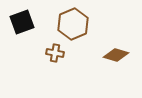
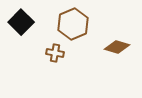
black square: moved 1 px left; rotated 25 degrees counterclockwise
brown diamond: moved 1 px right, 8 px up
